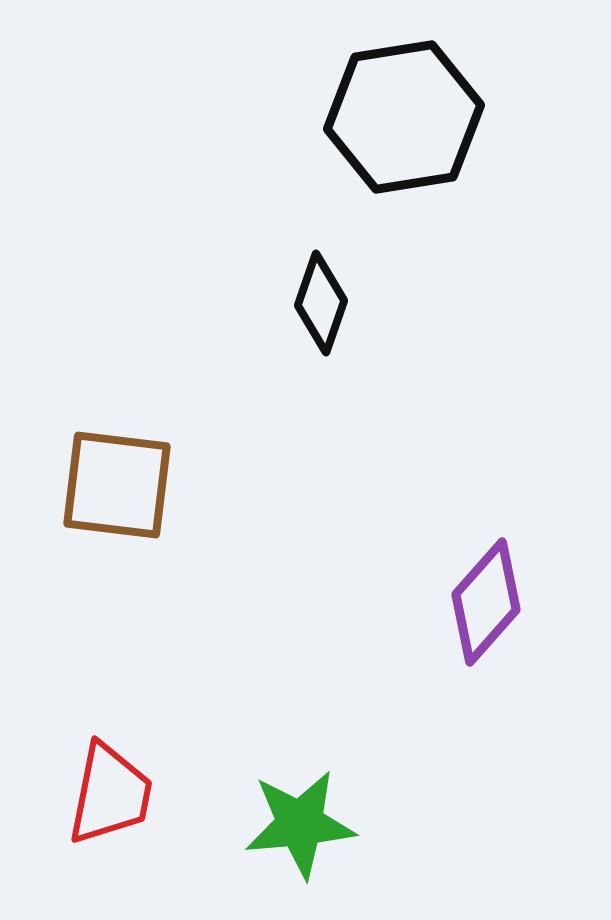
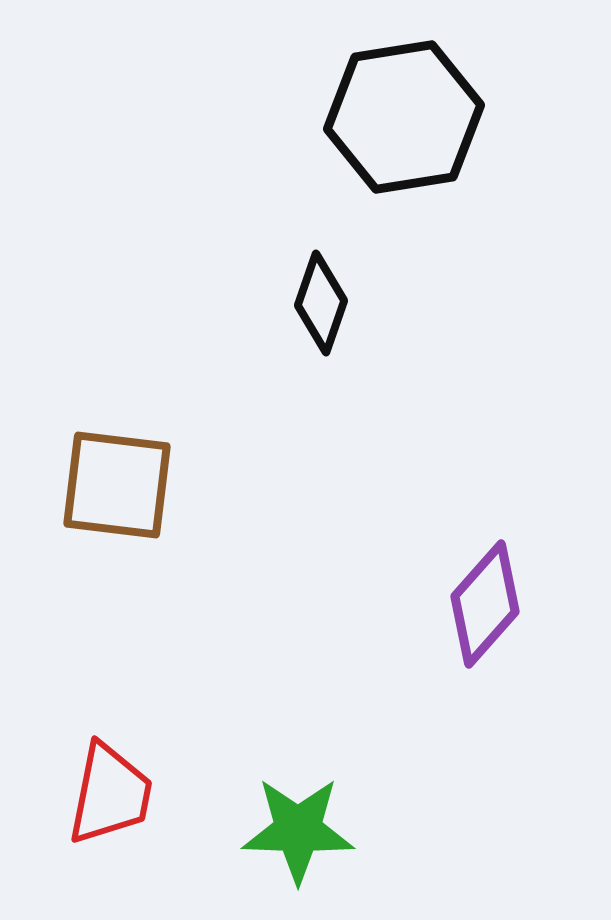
purple diamond: moved 1 px left, 2 px down
green star: moved 2 px left, 6 px down; rotated 7 degrees clockwise
